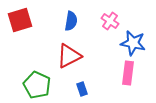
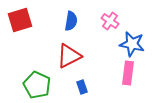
blue star: moved 1 px left, 1 px down
blue rectangle: moved 2 px up
